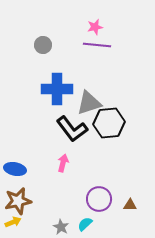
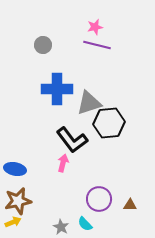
purple line: rotated 8 degrees clockwise
black L-shape: moved 11 px down
cyan semicircle: rotated 91 degrees counterclockwise
